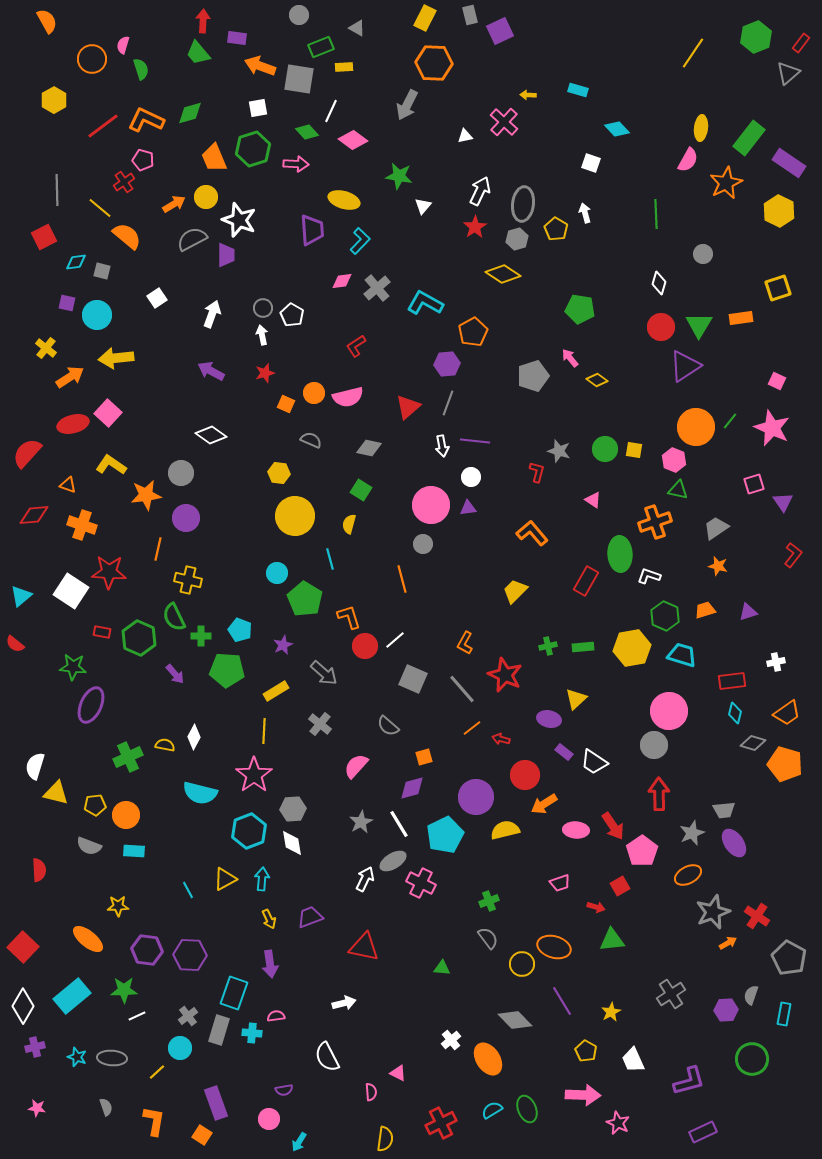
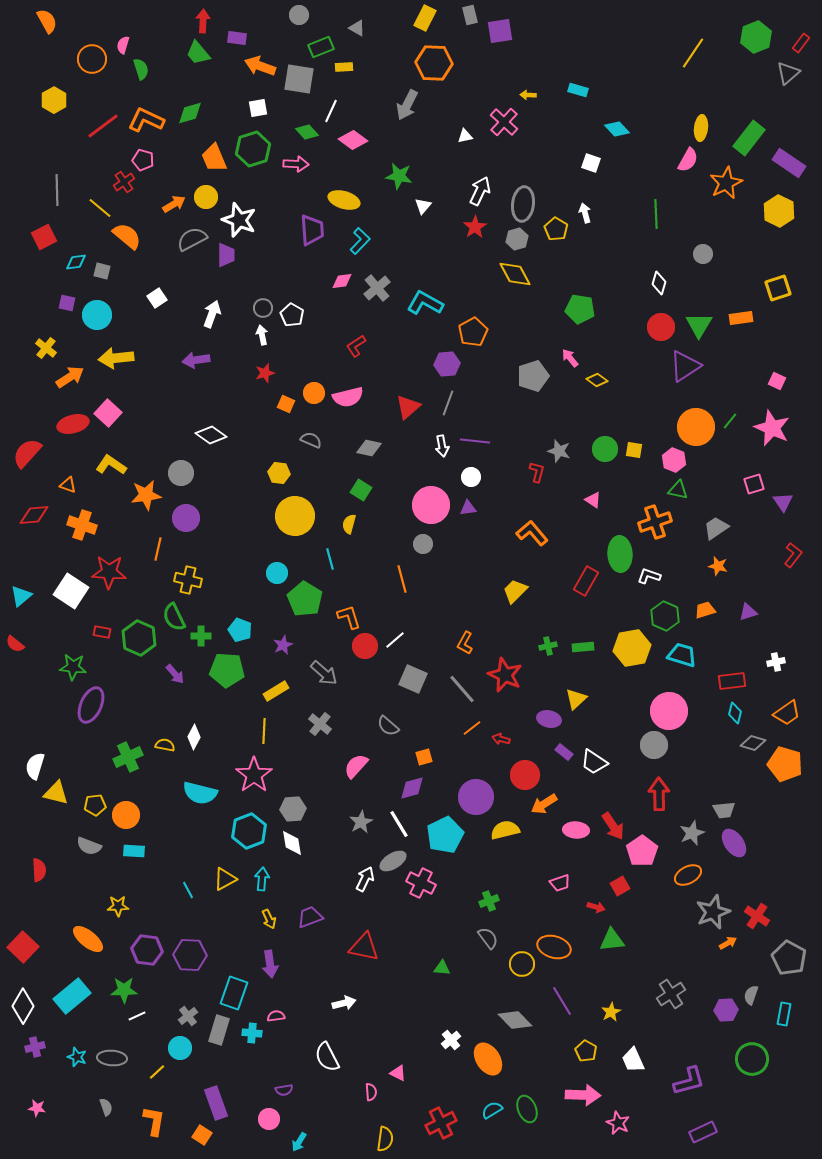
purple square at (500, 31): rotated 16 degrees clockwise
yellow diamond at (503, 274): moved 12 px right; rotated 28 degrees clockwise
purple arrow at (211, 371): moved 15 px left, 11 px up; rotated 36 degrees counterclockwise
